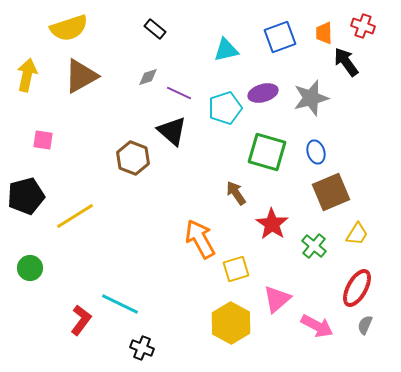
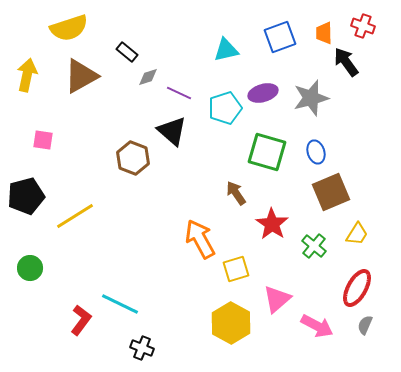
black rectangle: moved 28 px left, 23 px down
